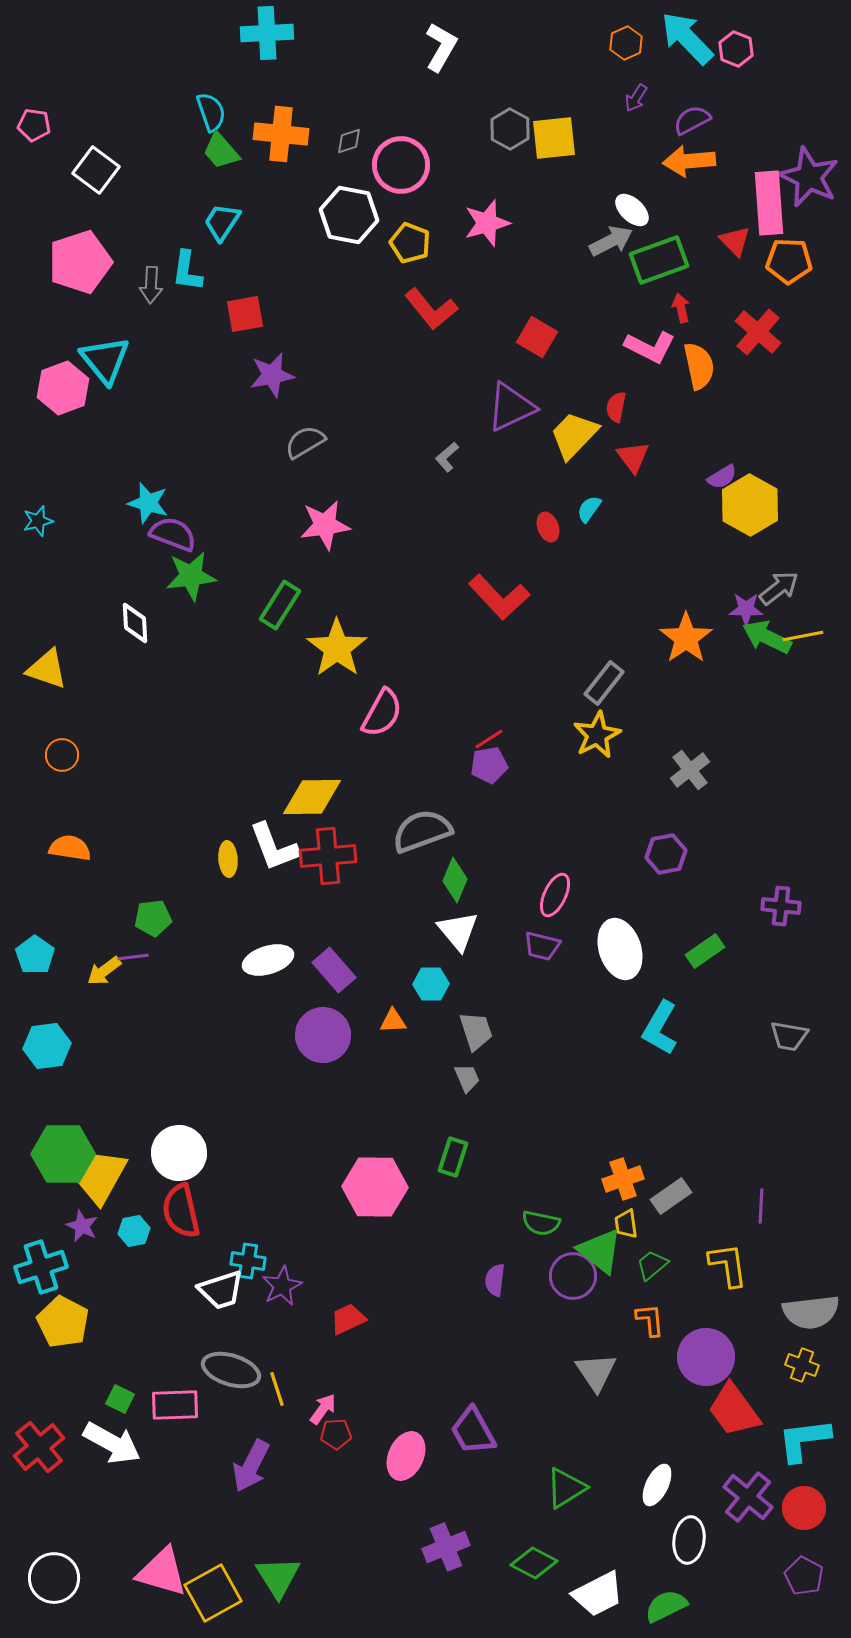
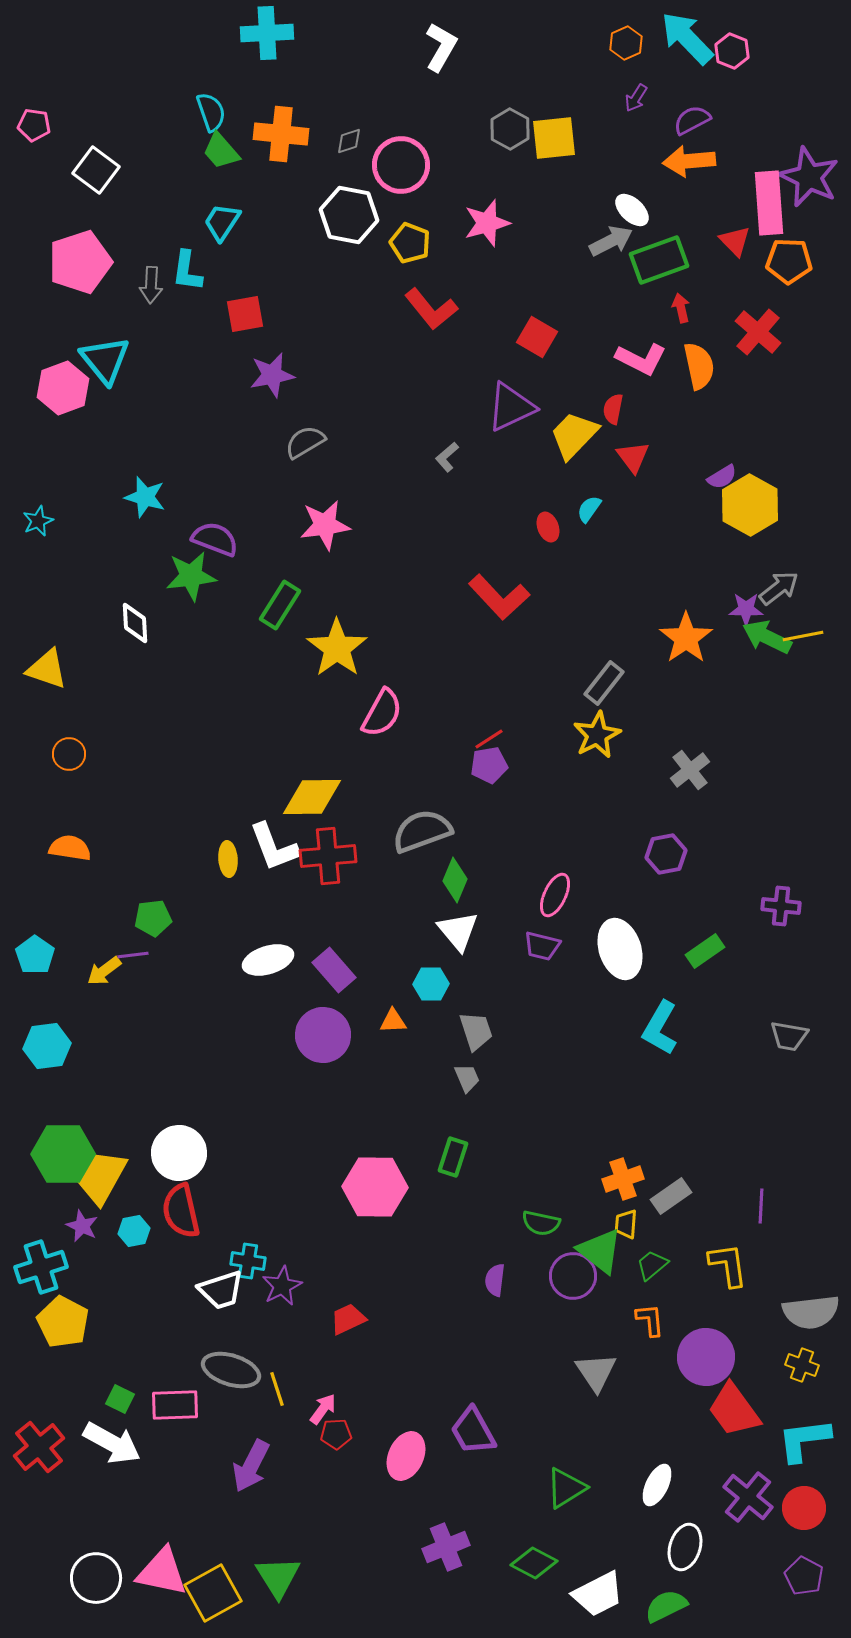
pink hexagon at (736, 49): moved 4 px left, 2 px down
pink L-shape at (650, 347): moved 9 px left, 12 px down
red semicircle at (616, 407): moved 3 px left, 2 px down
cyan star at (148, 503): moved 3 px left, 6 px up
cyan star at (38, 521): rotated 8 degrees counterclockwise
purple semicircle at (173, 534): moved 42 px right, 5 px down
orange circle at (62, 755): moved 7 px right, 1 px up
purple line at (133, 957): moved 2 px up
yellow trapezoid at (626, 1224): rotated 12 degrees clockwise
white ellipse at (689, 1540): moved 4 px left, 7 px down; rotated 9 degrees clockwise
pink triangle at (162, 1572): rotated 4 degrees counterclockwise
white circle at (54, 1578): moved 42 px right
